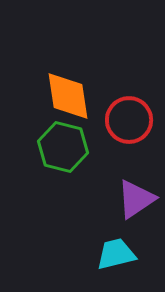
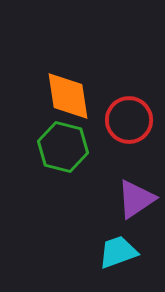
cyan trapezoid: moved 2 px right, 2 px up; rotated 6 degrees counterclockwise
